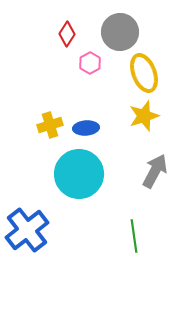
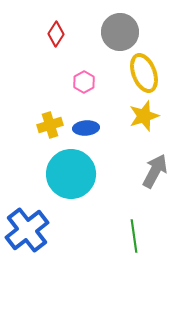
red diamond: moved 11 px left
pink hexagon: moved 6 px left, 19 px down
cyan circle: moved 8 px left
